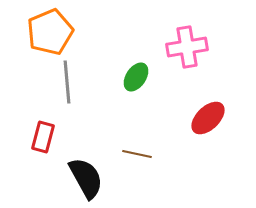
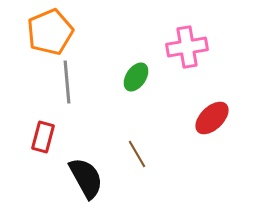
red ellipse: moved 4 px right
brown line: rotated 48 degrees clockwise
